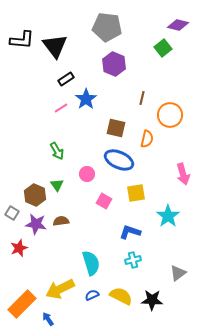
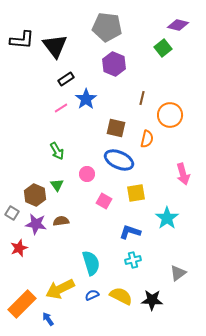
cyan star: moved 1 px left, 2 px down
